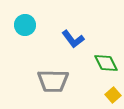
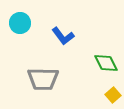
cyan circle: moved 5 px left, 2 px up
blue L-shape: moved 10 px left, 3 px up
gray trapezoid: moved 10 px left, 2 px up
